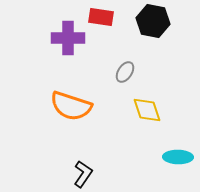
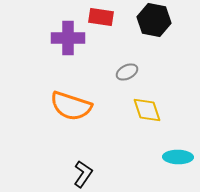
black hexagon: moved 1 px right, 1 px up
gray ellipse: moved 2 px right; rotated 30 degrees clockwise
